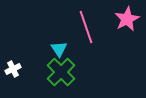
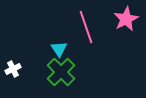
pink star: moved 1 px left
